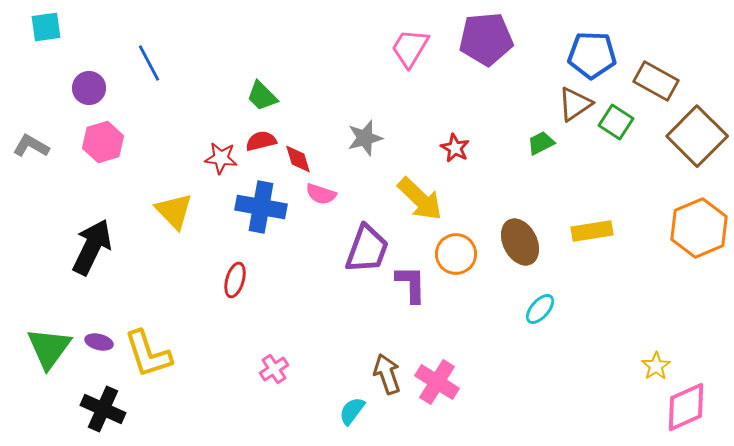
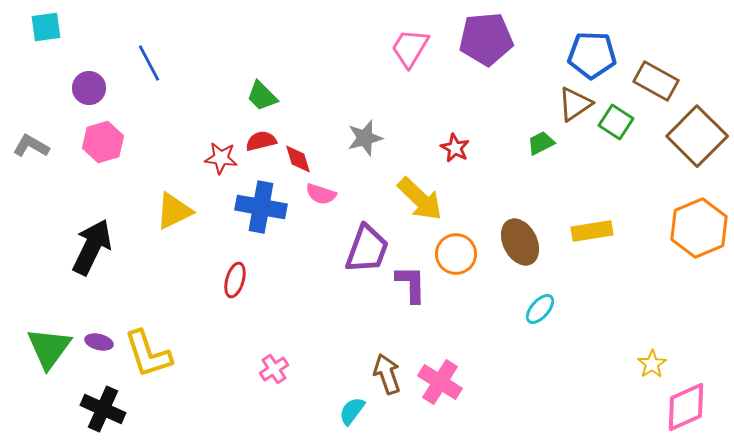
yellow triangle at (174, 211): rotated 48 degrees clockwise
yellow star at (656, 366): moved 4 px left, 2 px up
pink cross at (437, 382): moved 3 px right
